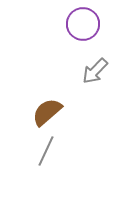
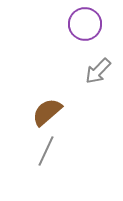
purple circle: moved 2 px right
gray arrow: moved 3 px right
